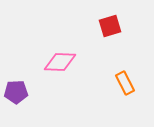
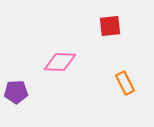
red square: rotated 10 degrees clockwise
